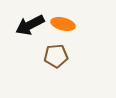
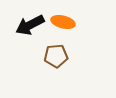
orange ellipse: moved 2 px up
